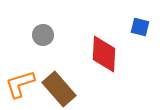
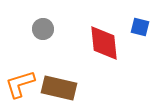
gray circle: moved 6 px up
red diamond: moved 11 px up; rotated 9 degrees counterclockwise
brown rectangle: moved 1 px up; rotated 36 degrees counterclockwise
